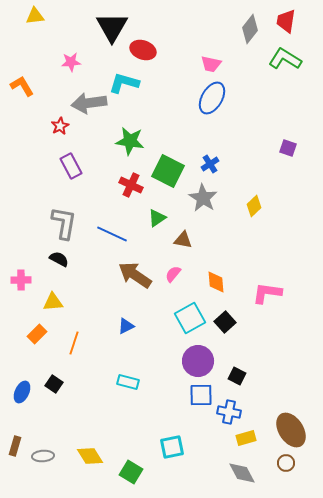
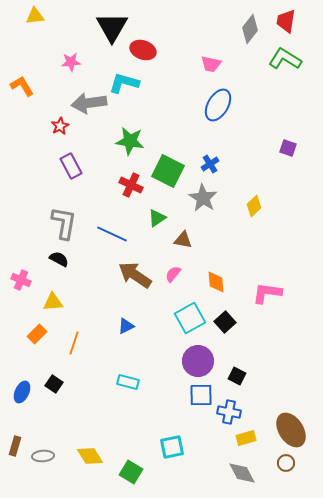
blue ellipse at (212, 98): moved 6 px right, 7 px down
pink cross at (21, 280): rotated 24 degrees clockwise
